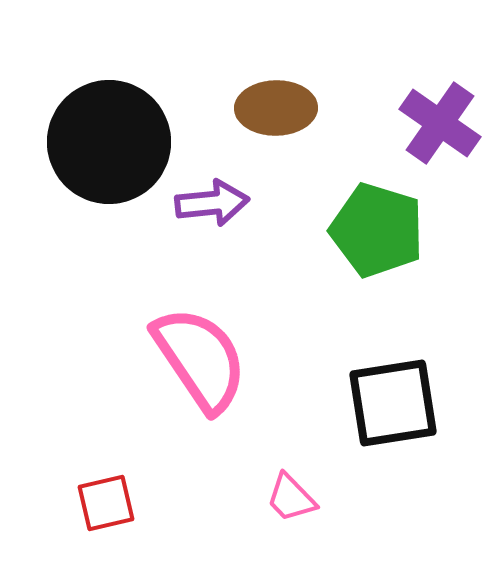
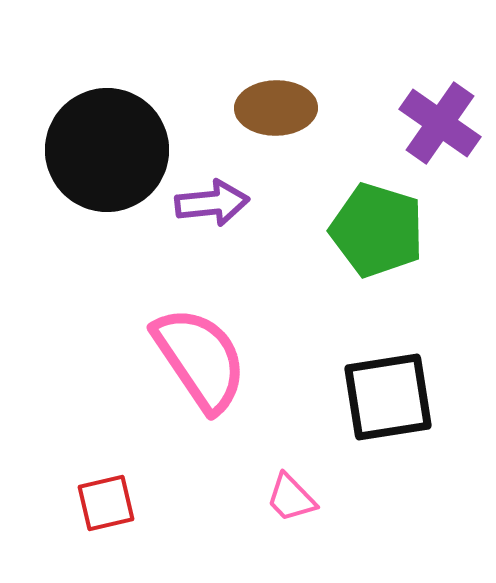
black circle: moved 2 px left, 8 px down
black square: moved 5 px left, 6 px up
